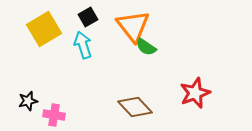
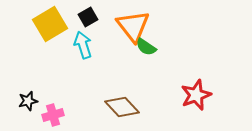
yellow square: moved 6 px right, 5 px up
red star: moved 1 px right, 2 px down
brown diamond: moved 13 px left
pink cross: moved 1 px left; rotated 25 degrees counterclockwise
